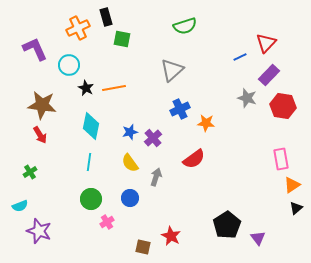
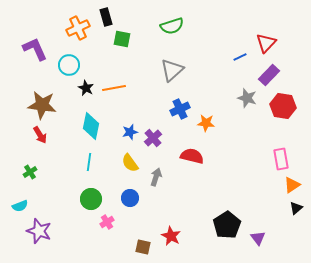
green semicircle: moved 13 px left
red semicircle: moved 2 px left, 3 px up; rotated 130 degrees counterclockwise
